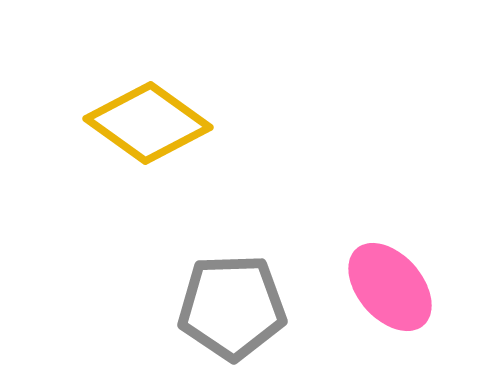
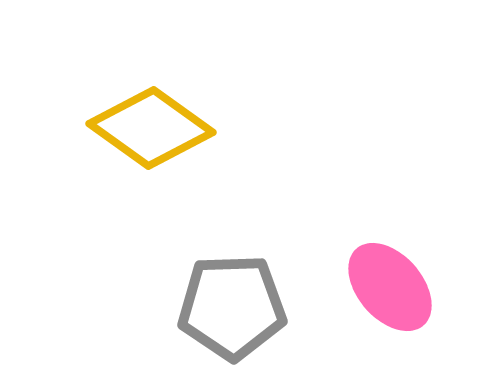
yellow diamond: moved 3 px right, 5 px down
